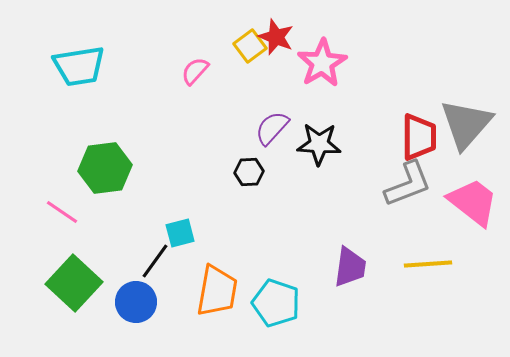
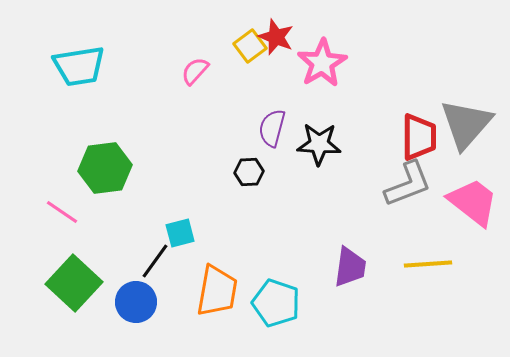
purple semicircle: rotated 27 degrees counterclockwise
